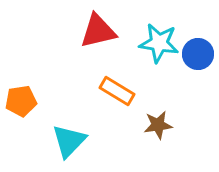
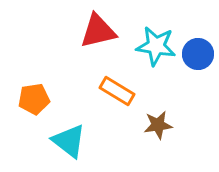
cyan star: moved 3 px left, 3 px down
orange pentagon: moved 13 px right, 2 px up
cyan triangle: rotated 36 degrees counterclockwise
